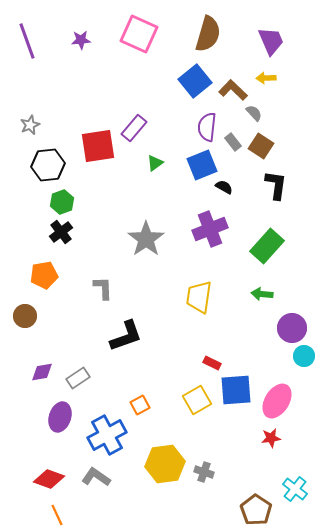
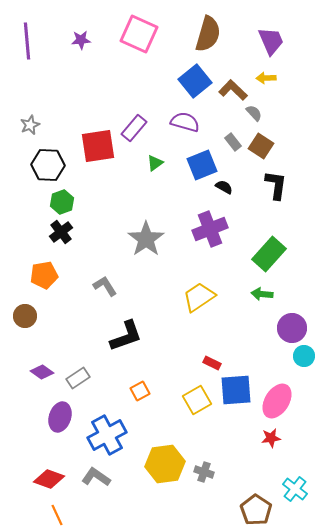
purple line at (27, 41): rotated 15 degrees clockwise
purple semicircle at (207, 127): moved 22 px left, 5 px up; rotated 100 degrees clockwise
black hexagon at (48, 165): rotated 8 degrees clockwise
green rectangle at (267, 246): moved 2 px right, 8 px down
gray L-shape at (103, 288): moved 2 px right, 2 px up; rotated 30 degrees counterclockwise
yellow trapezoid at (199, 297): rotated 48 degrees clockwise
purple diamond at (42, 372): rotated 45 degrees clockwise
orange square at (140, 405): moved 14 px up
